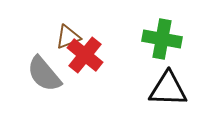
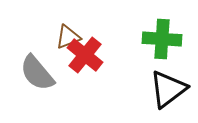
green cross: rotated 6 degrees counterclockwise
gray semicircle: moved 7 px left, 1 px up
black triangle: rotated 39 degrees counterclockwise
